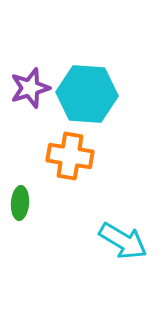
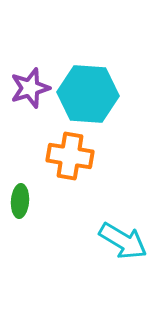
cyan hexagon: moved 1 px right
green ellipse: moved 2 px up
